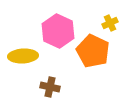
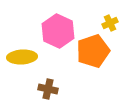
orange pentagon: rotated 28 degrees clockwise
yellow ellipse: moved 1 px left, 1 px down
brown cross: moved 2 px left, 2 px down
